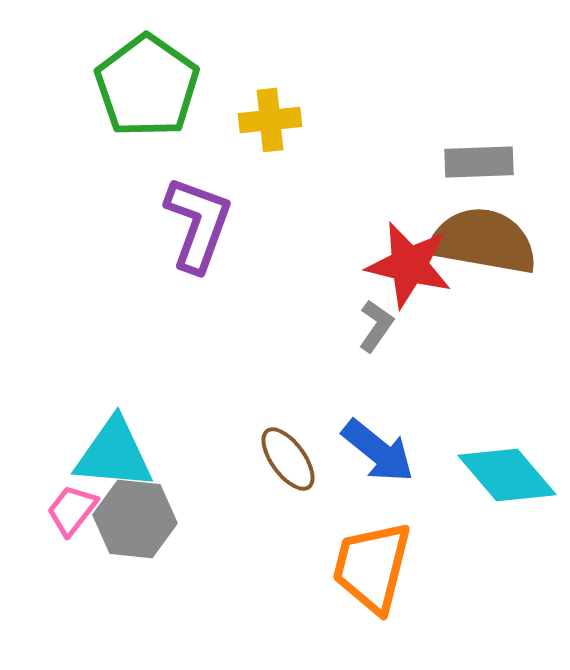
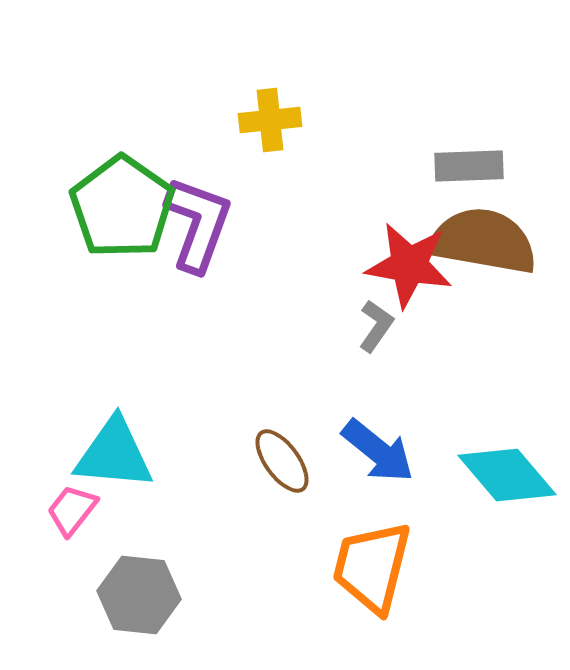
green pentagon: moved 25 px left, 121 px down
gray rectangle: moved 10 px left, 4 px down
red star: rotated 4 degrees counterclockwise
brown ellipse: moved 6 px left, 2 px down
gray hexagon: moved 4 px right, 76 px down
